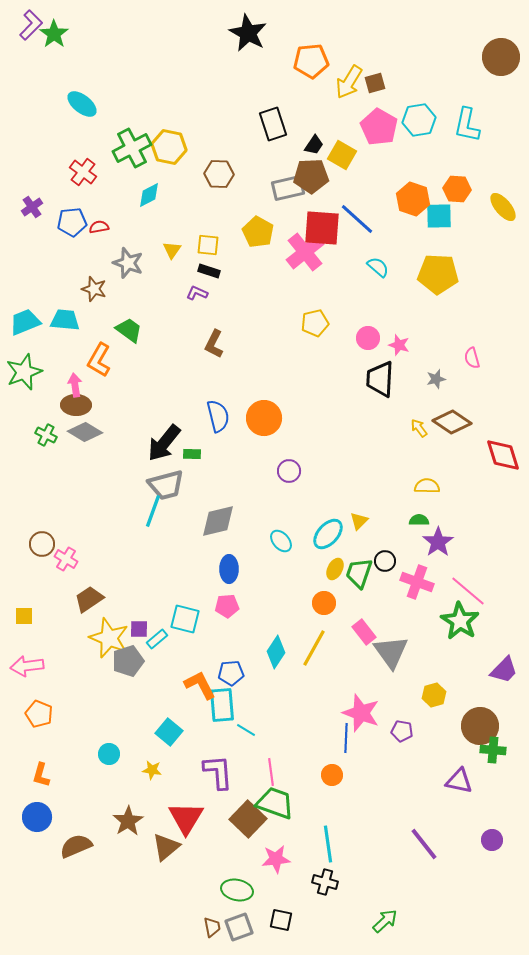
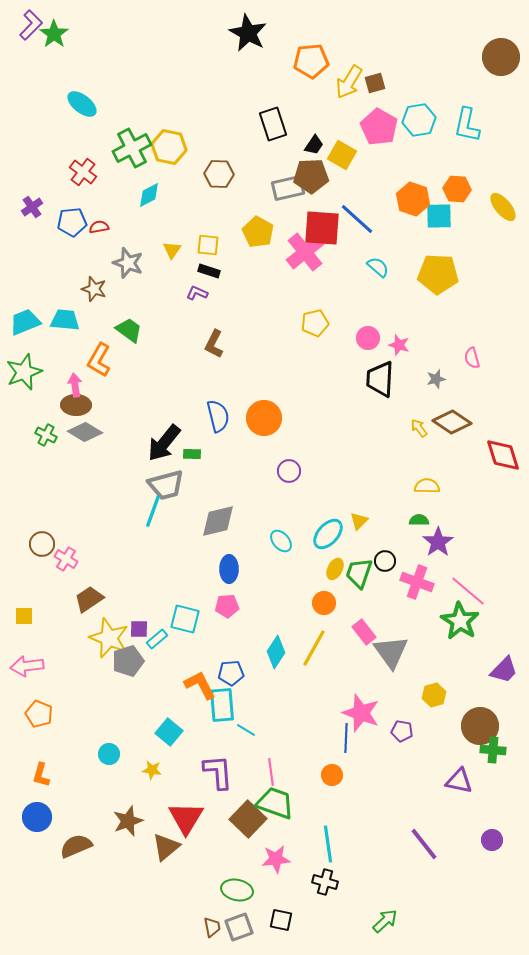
brown star at (128, 821): rotated 12 degrees clockwise
